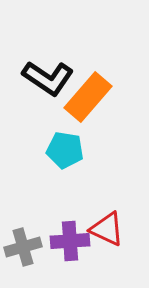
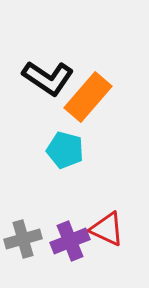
cyan pentagon: rotated 6 degrees clockwise
purple cross: rotated 18 degrees counterclockwise
gray cross: moved 8 px up
